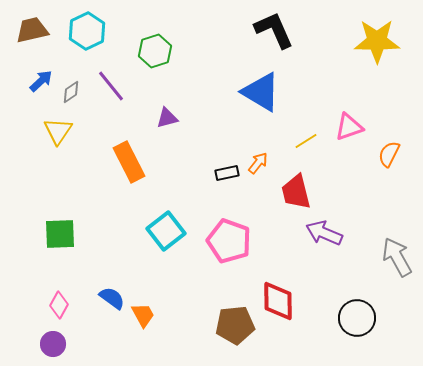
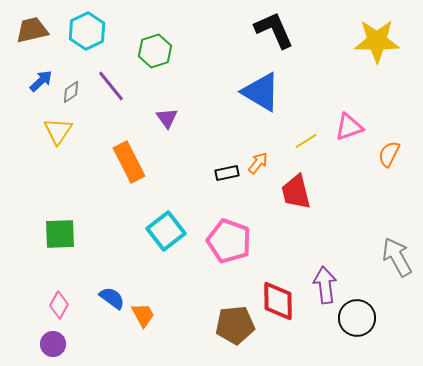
purple triangle: rotated 50 degrees counterclockwise
purple arrow: moved 1 px right, 52 px down; rotated 60 degrees clockwise
